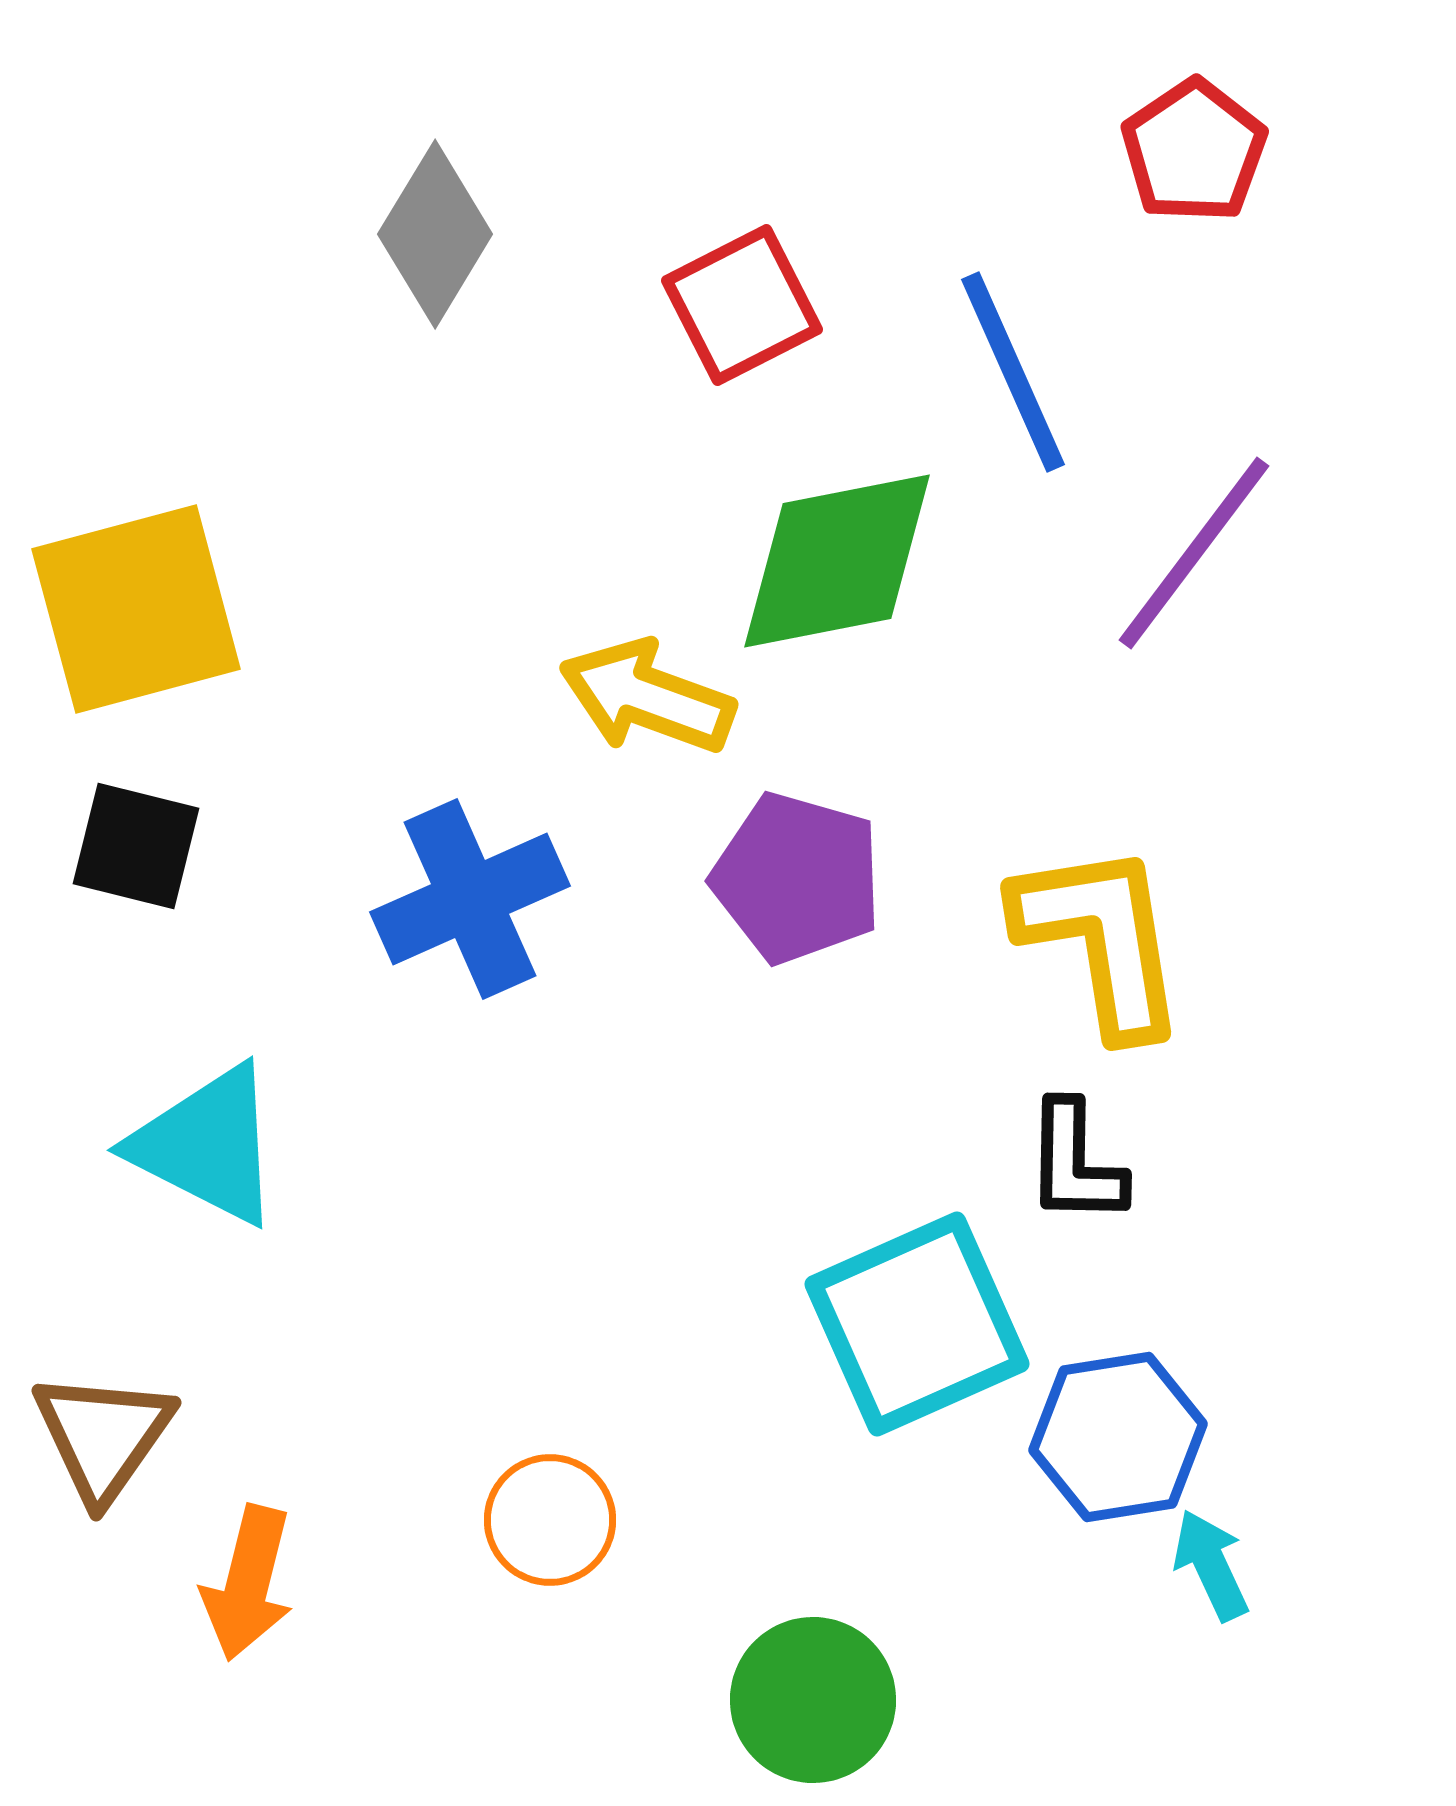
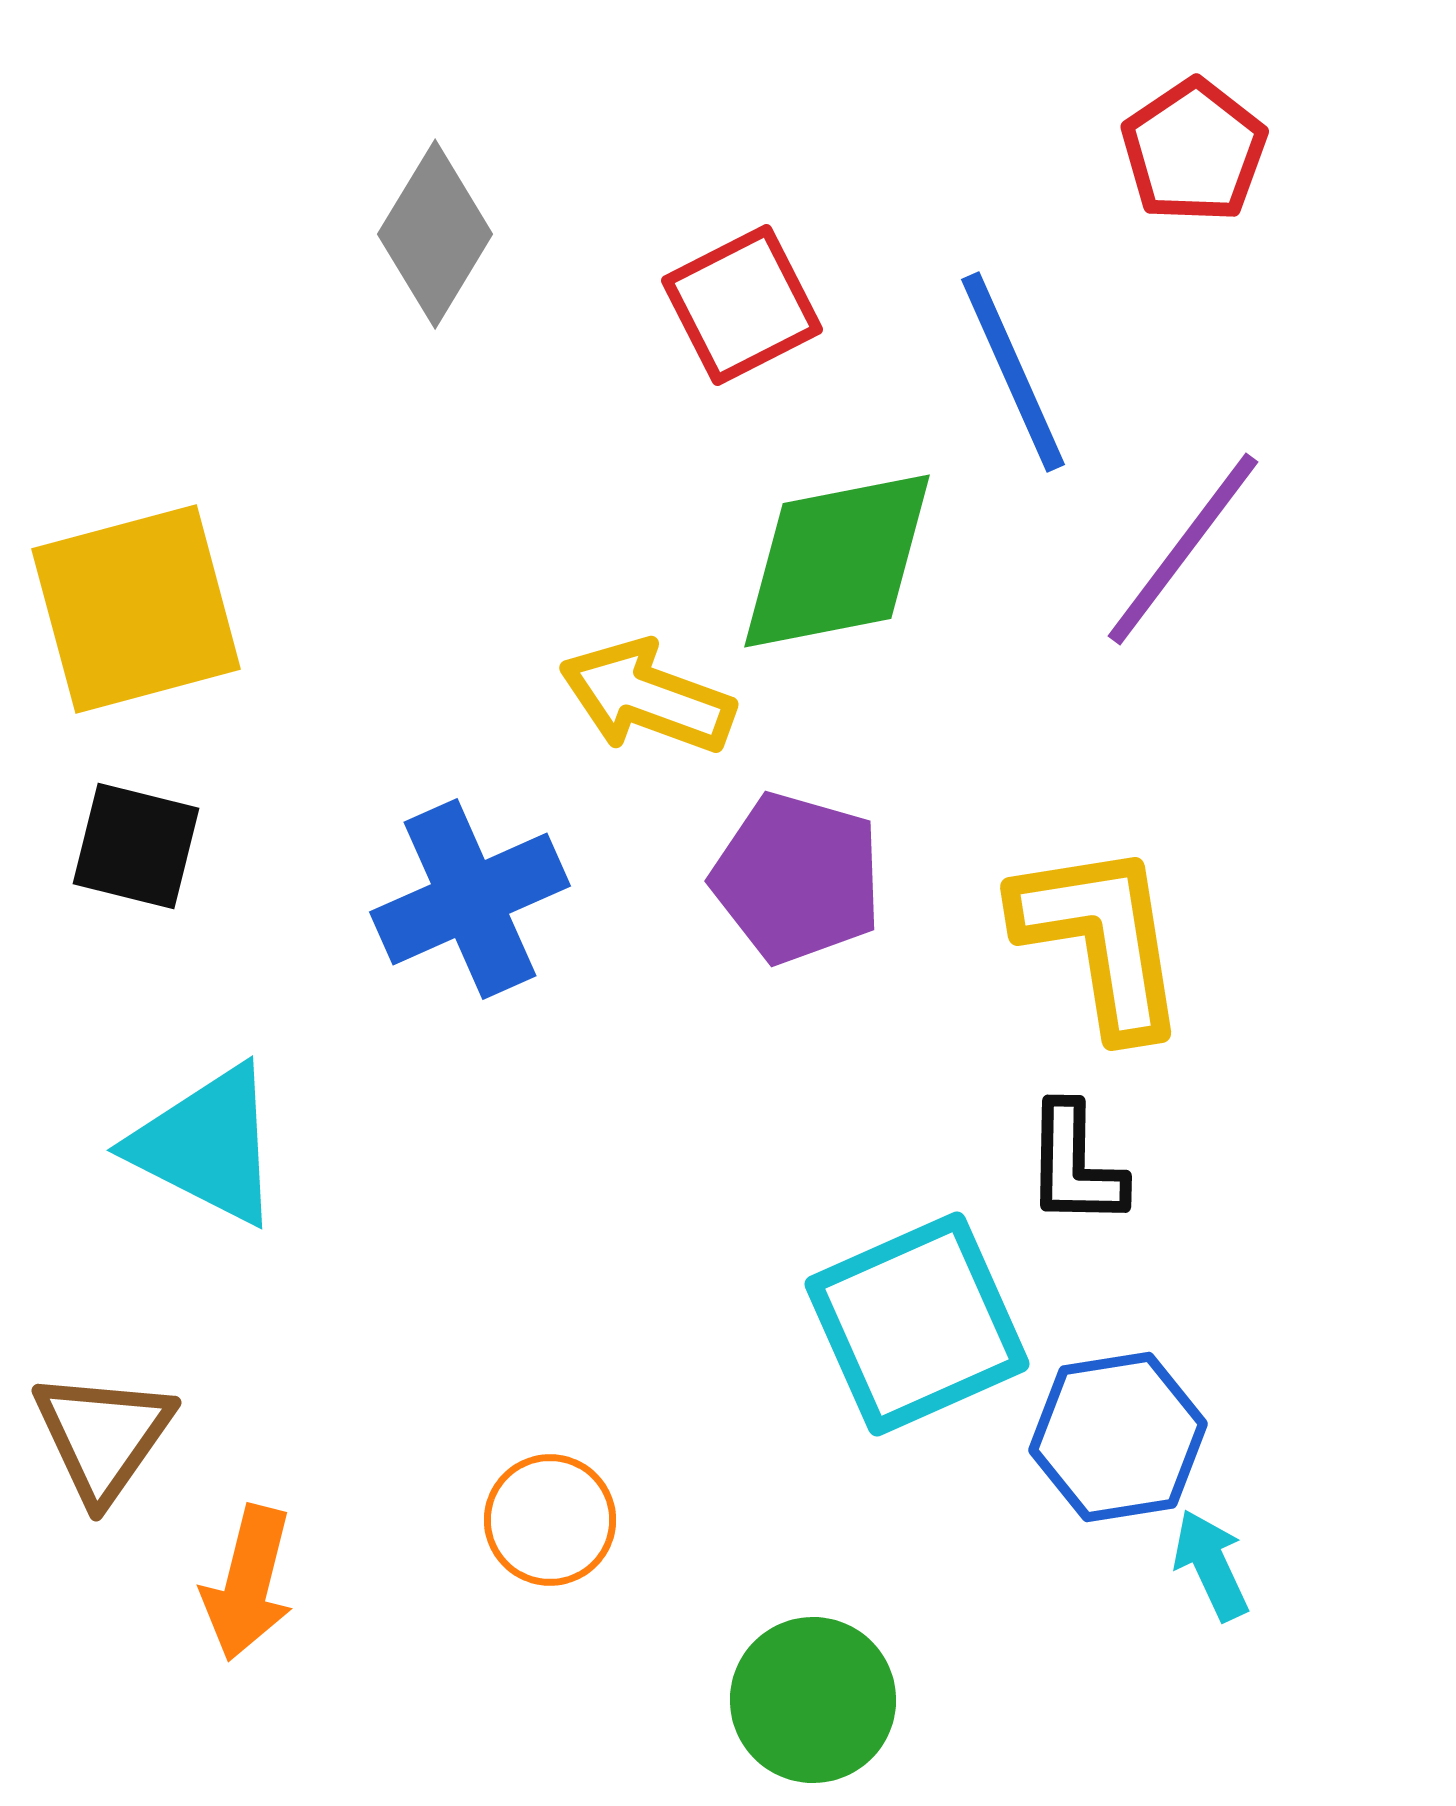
purple line: moved 11 px left, 4 px up
black L-shape: moved 2 px down
